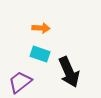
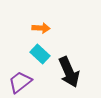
cyan rectangle: rotated 24 degrees clockwise
